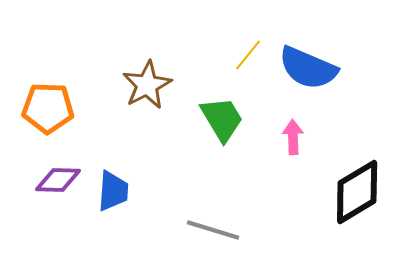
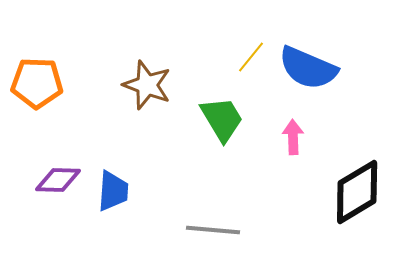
yellow line: moved 3 px right, 2 px down
brown star: rotated 24 degrees counterclockwise
orange pentagon: moved 11 px left, 25 px up
gray line: rotated 12 degrees counterclockwise
